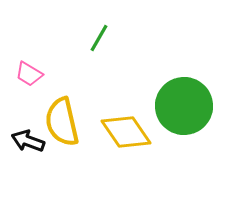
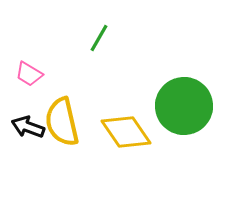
black arrow: moved 14 px up
